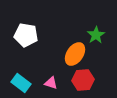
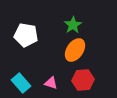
green star: moved 23 px left, 10 px up
orange ellipse: moved 4 px up
cyan rectangle: rotated 12 degrees clockwise
